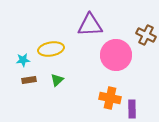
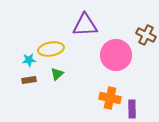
purple triangle: moved 5 px left
cyan star: moved 6 px right
green triangle: moved 6 px up
